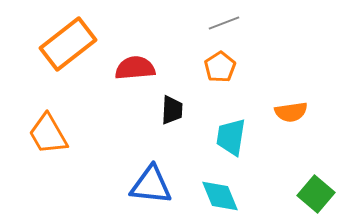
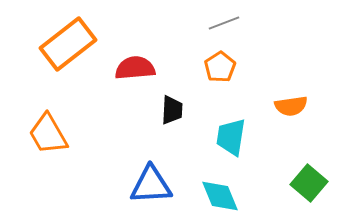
orange semicircle: moved 6 px up
blue triangle: rotated 9 degrees counterclockwise
green square: moved 7 px left, 11 px up
